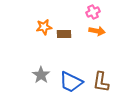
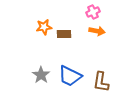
blue trapezoid: moved 1 px left, 6 px up
